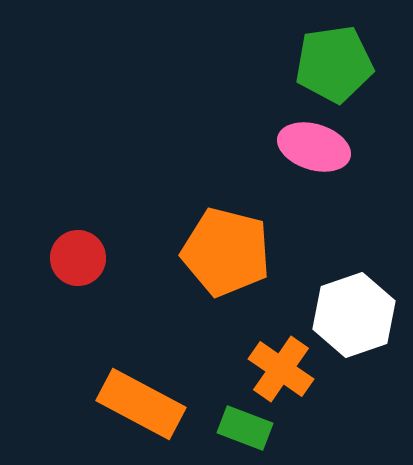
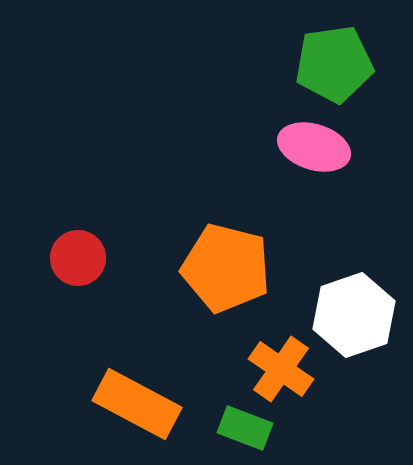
orange pentagon: moved 16 px down
orange rectangle: moved 4 px left
